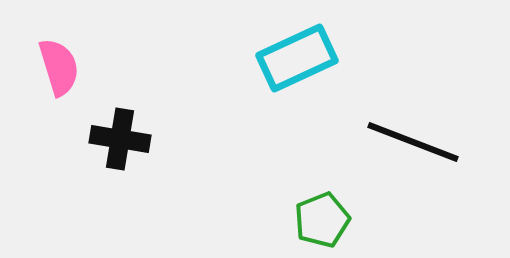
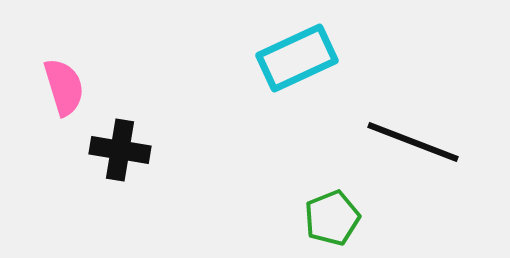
pink semicircle: moved 5 px right, 20 px down
black cross: moved 11 px down
green pentagon: moved 10 px right, 2 px up
